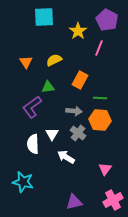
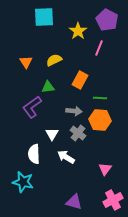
white semicircle: moved 1 px right, 10 px down
purple triangle: rotated 30 degrees clockwise
